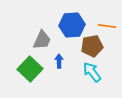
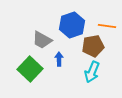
blue hexagon: rotated 15 degrees counterclockwise
gray trapezoid: rotated 95 degrees clockwise
brown pentagon: moved 1 px right
blue arrow: moved 2 px up
cyan arrow: rotated 120 degrees counterclockwise
